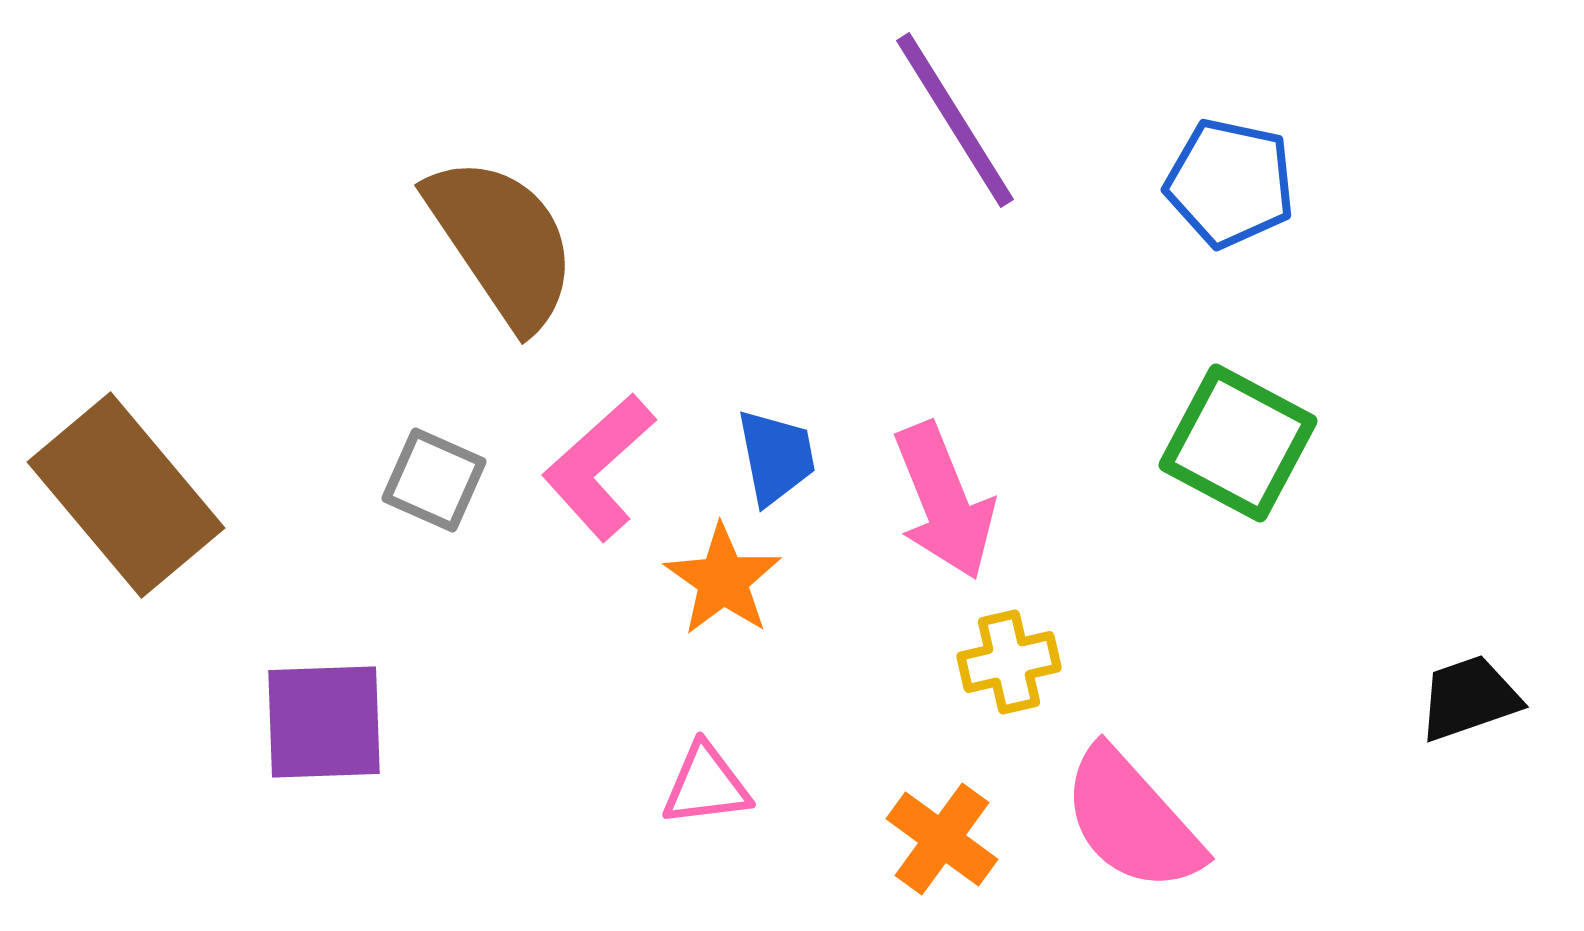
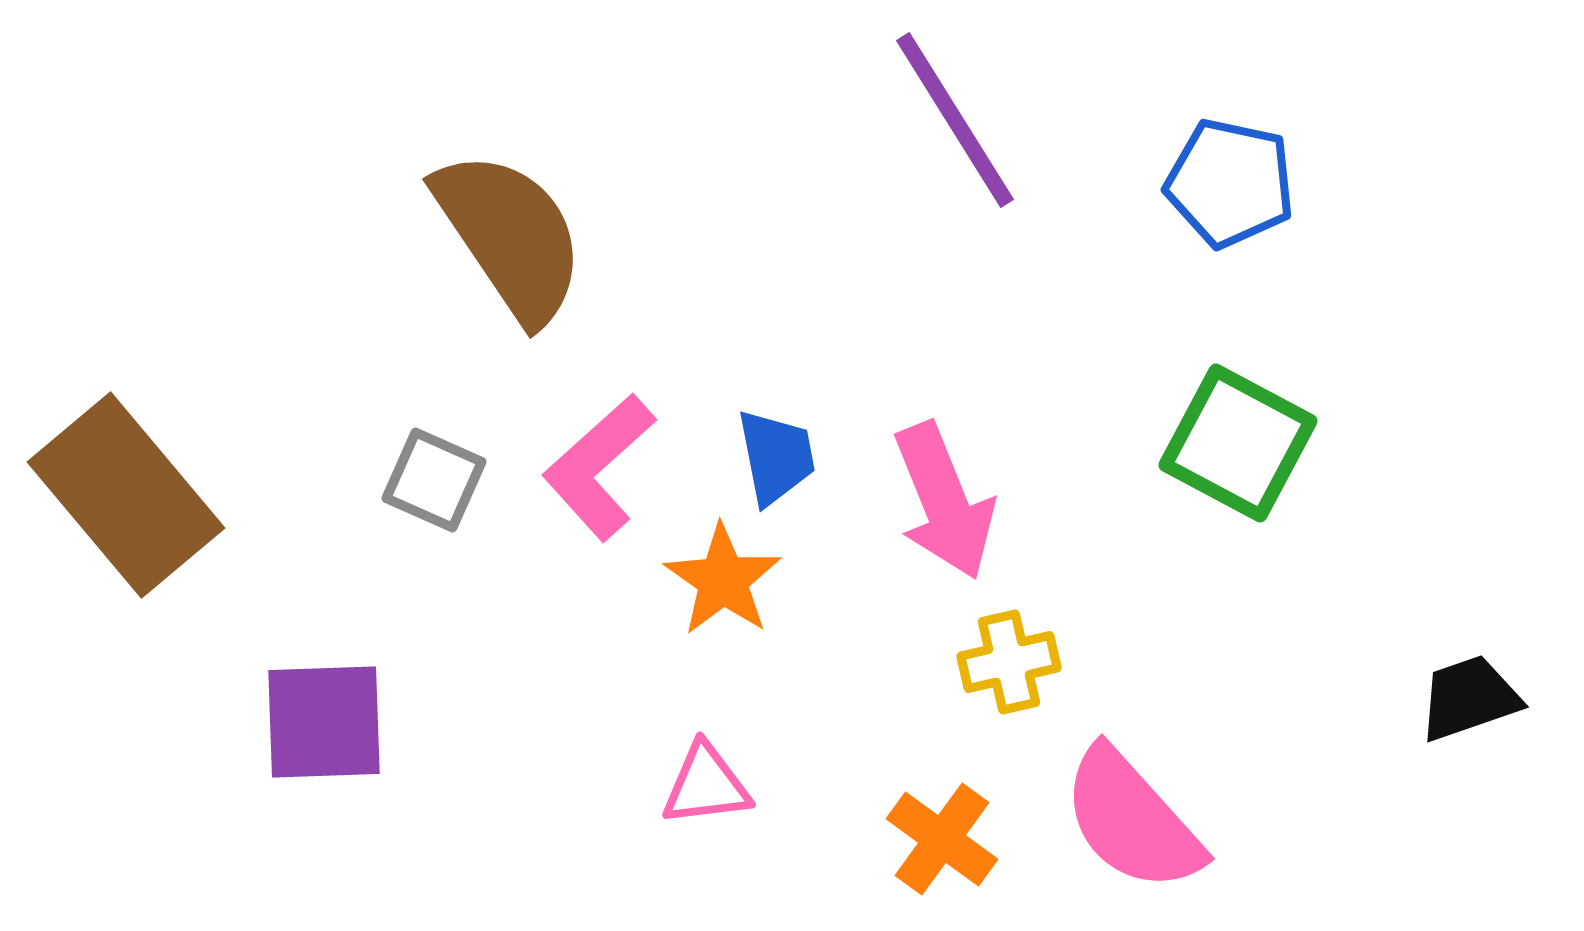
brown semicircle: moved 8 px right, 6 px up
